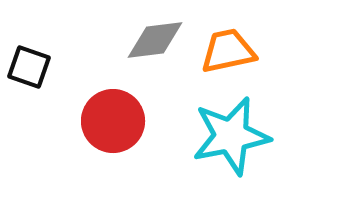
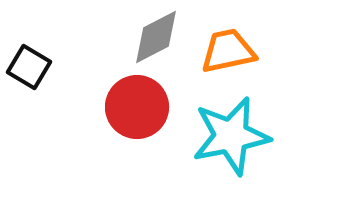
gray diamond: moved 1 px right, 3 px up; rotated 20 degrees counterclockwise
black square: rotated 12 degrees clockwise
red circle: moved 24 px right, 14 px up
